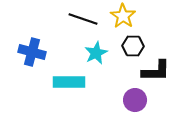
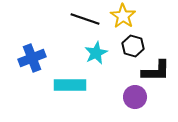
black line: moved 2 px right
black hexagon: rotated 15 degrees clockwise
blue cross: moved 6 px down; rotated 36 degrees counterclockwise
cyan rectangle: moved 1 px right, 3 px down
purple circle: moved 3 px up
